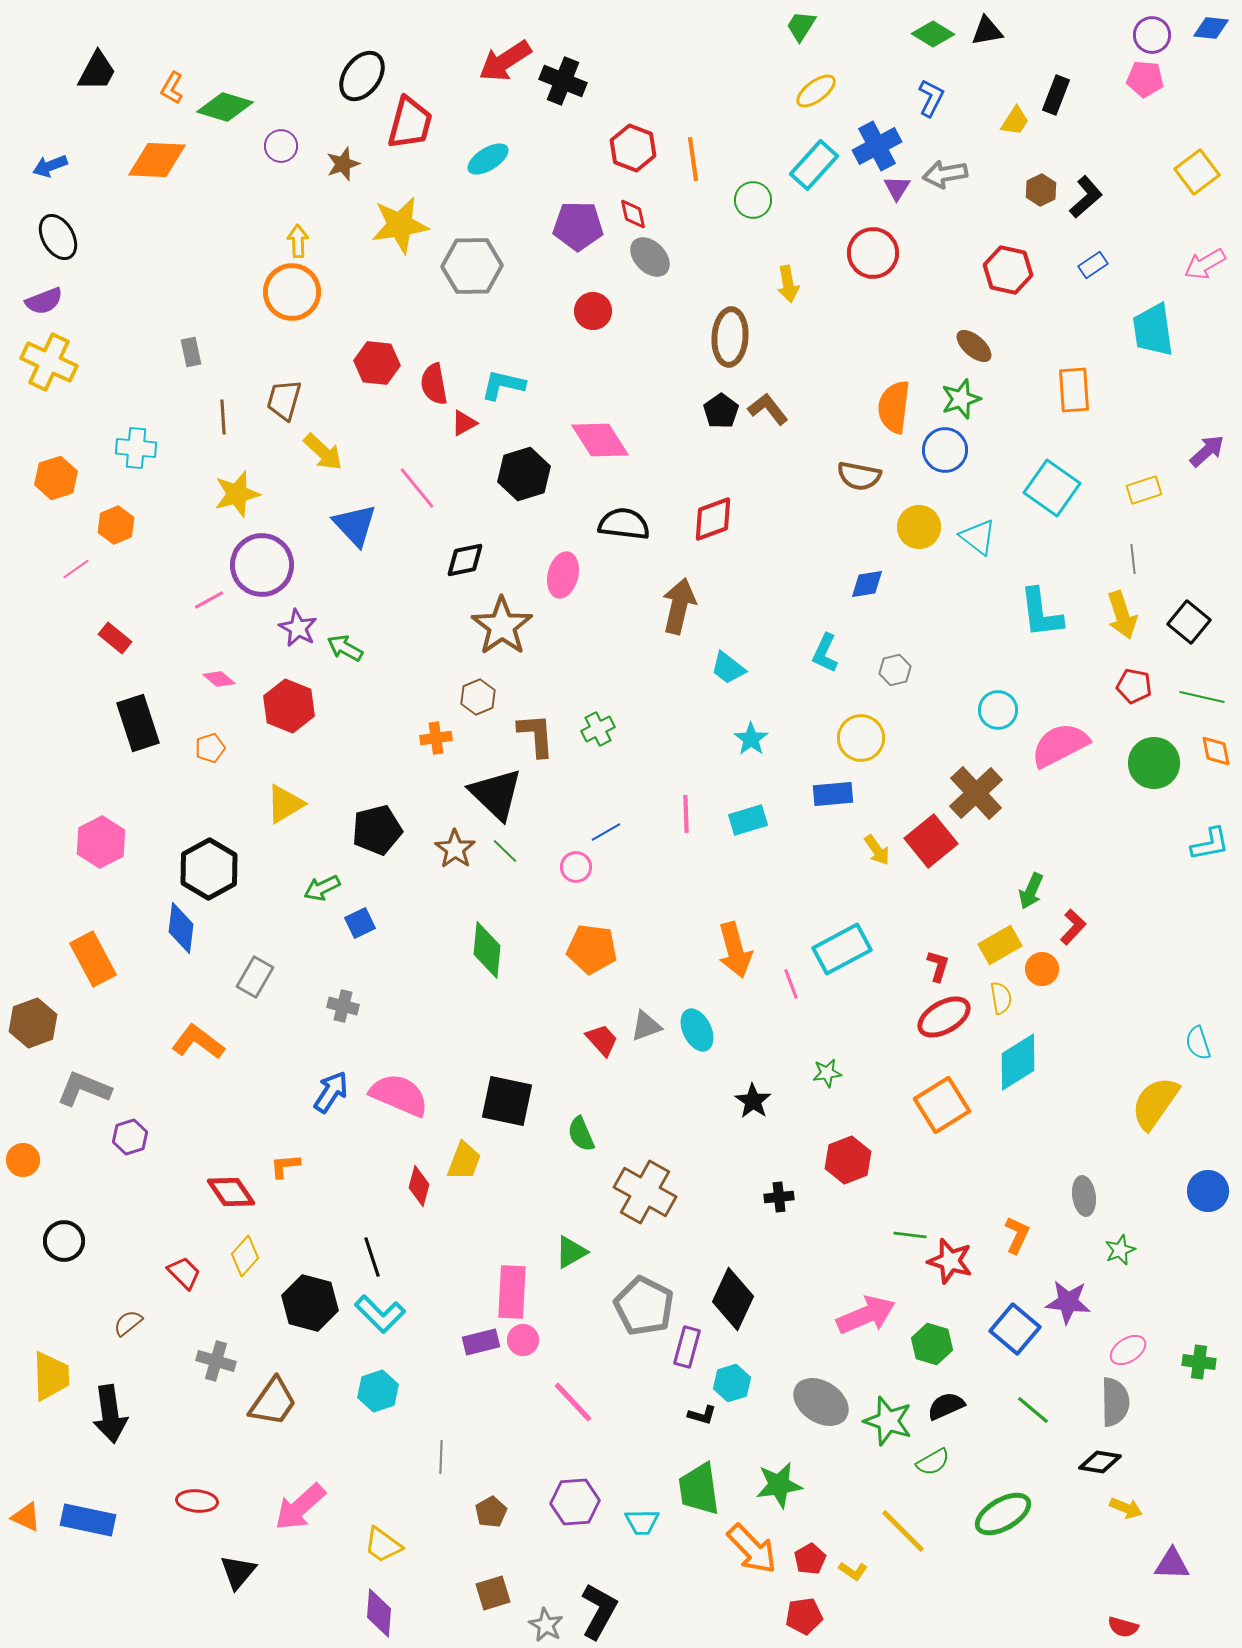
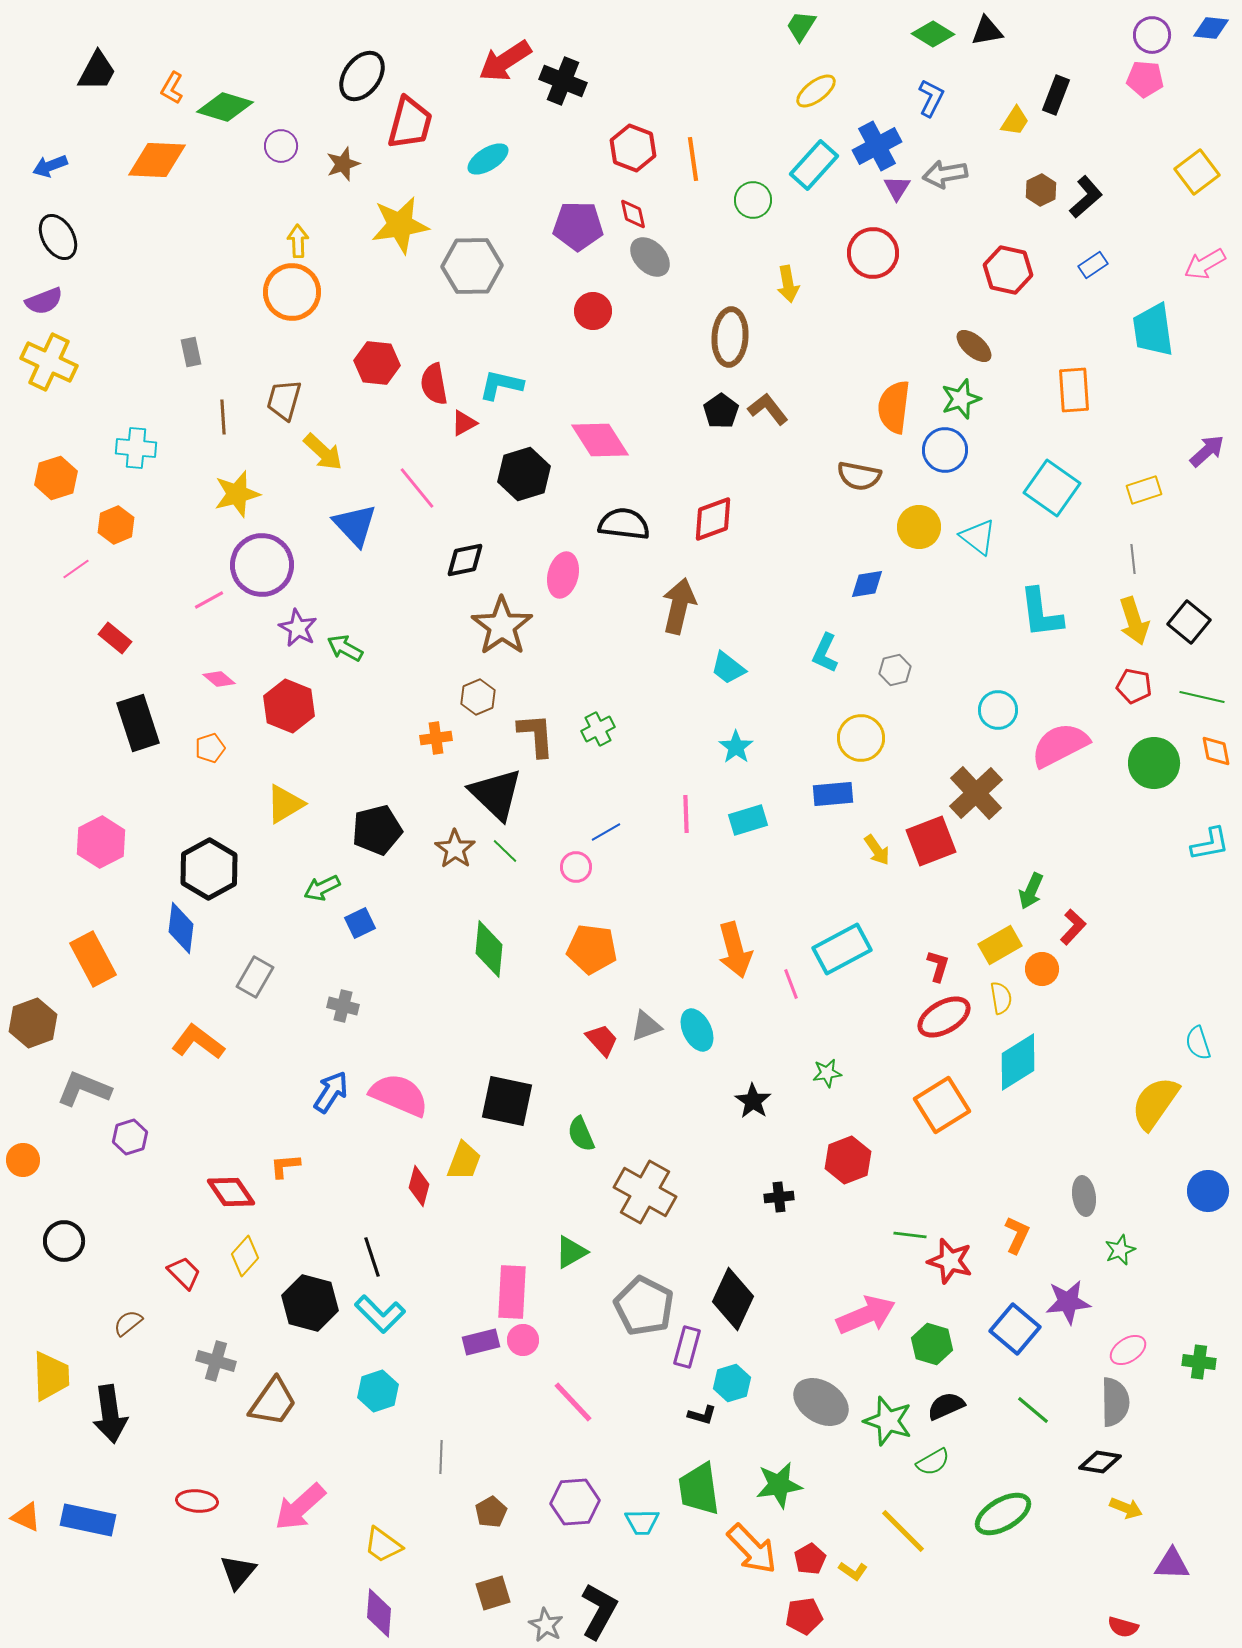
cyan L-shape at (503, 385): moved 2 px left
yellow arrow at (1122, 615): moved 12 px right, 6 px down
cyan star at (751, 739): moved 15 px left, 8 px down
red square at (931, 841): rotated 18 degrees clockwise
green diamond at (487, 950): moved 2 px right, 1 px up
purple star at (1068, 1302): rotated 12 degrees counterclockwise
